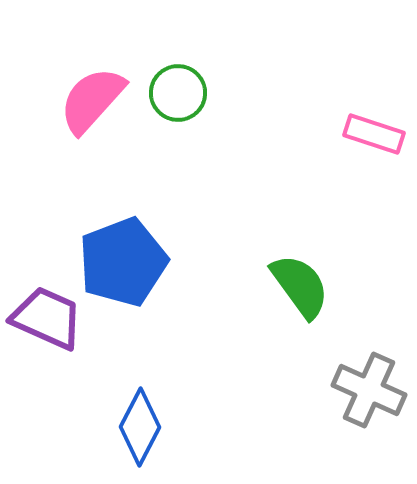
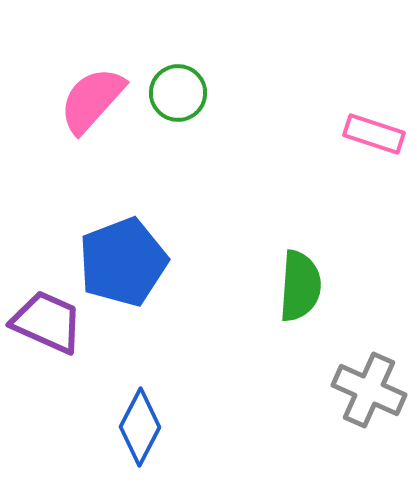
green semicircle: rotated 40 degrees clockwise
purple trapezoid: moved 4 px down
